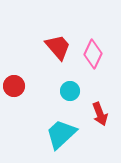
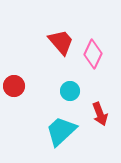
red trapezoid: moved 3 px right, 5 px up
cyan trapezoid: moved 3 px up
